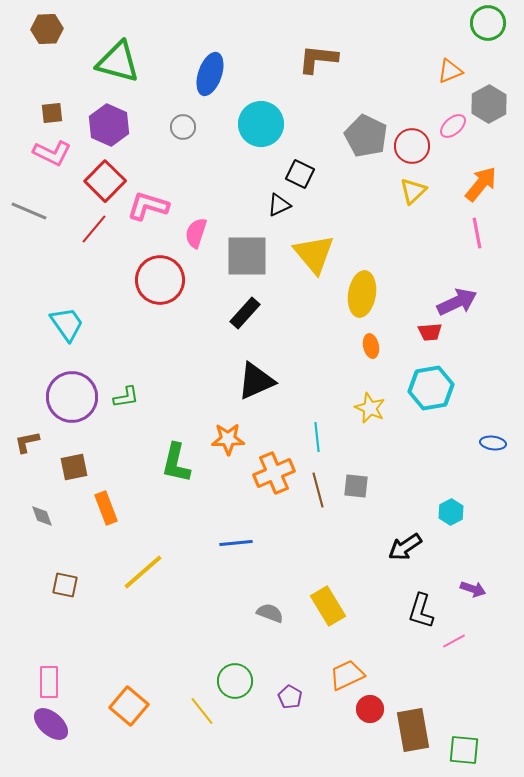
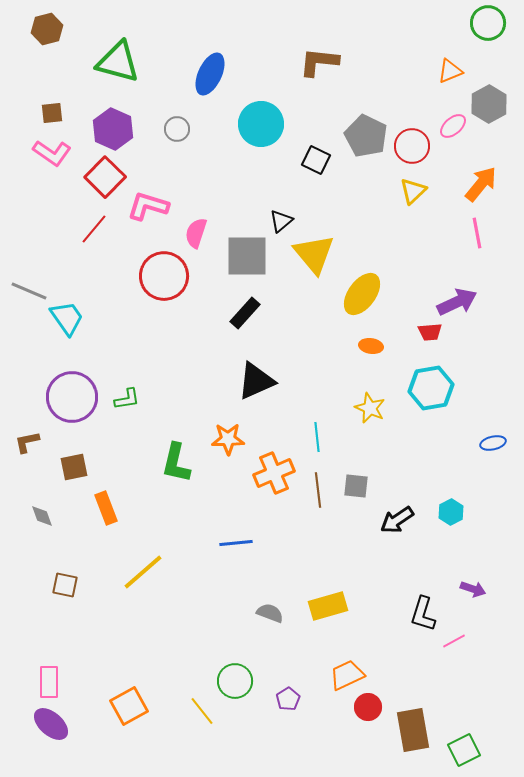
brown hexagon at (47, 29): rotated 12 degrees counterclockwise
brown L-shape at (318, 59): moved 1 px right, 3 px down
blue ellipse at (210, 74): rotated 6 degrees clockwise
purple hexagon at (109, 125): moved 4 px right, 4 px down
gray circle at (183, 127): moved 6 px left, 2 px down
pink L-shape at (52, 153): rotated 9 degrees clockwise
black square at (300, 174): moved 16 px right, 14 px up
red square at (105, 181): moved 4 px up
black triangle at (279, 205): moved 2 px right, 16 px down; rotated 15 degrees counterclockwise
gray line at (29, 211): moved 80 px down
red circle at (160, 280): moved 4 px right, 4 px up
yellow ellipse at (362, 294): rotated 27 degrees clockwise
cyan trapezoid at (67, 324): moved 6 px up
orange ellipse at (371, 346): rotated 70 degrees counterclockwise
green L-shape at (126, 397): moved 1 px right, 2 px down
blue ellipse at (493, 443): rotated 20 degrees counterclockwise
brown line at (318, 490): rotated 8 degrees clockwise
black arrow at (405, 547): moved 8 px left, 27 px up
yellow rectangle at (328, 606): rotated 75 degrees counterclockwise
black L-shape at (421, 611): moved 2 px right, 3 px down
purple pentagon at (290, 697): moved 2 px left, 2 px down; rotated 10 degrees clockwise
orange square at (129, 706): rotated 21 degrees clockwise
red circle at (370, 709): moved 2 px left, 2 px up
green square at (464, 750): rotated 32 degrees counterclockwise
